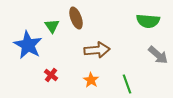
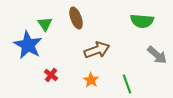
green semicircle: moved 6 px left
green triangle: moved 7 px left, 2 px up
brown arrow: rotated 15 degrees counterclockwise
gray arrow: moved 1 px left
